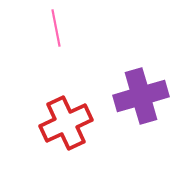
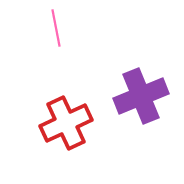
purple cross: rotated 6 degrees counterclockwise
